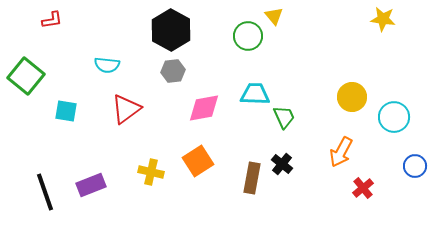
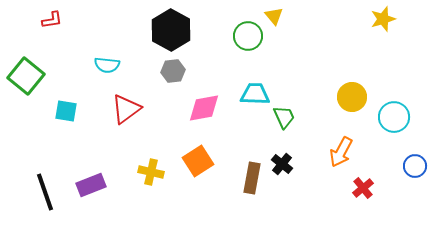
yellow star: rotated 25 degrees counterclockwise
